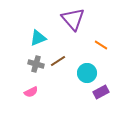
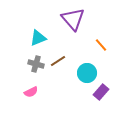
orange line: rotated 16 degrees clockwise
purple rectangle: rotated 21 degrees counterclockwise
